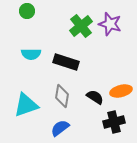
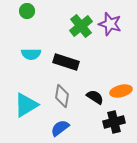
cyan triangle: rotated 12 degrees counterclockwise
